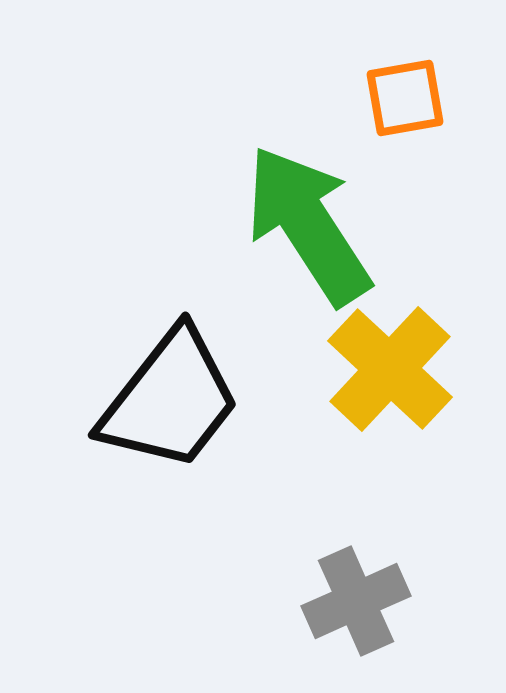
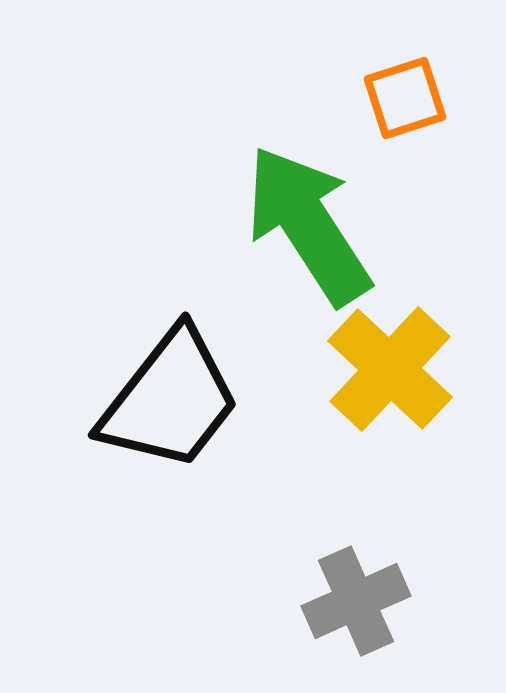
orange square: rotated 8 degrees counterclockwise
